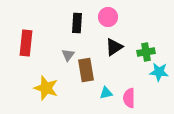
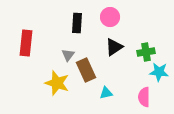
pink circle: moved 2 px right
brown rectangle: rotated 15 degrees counterclockwise
yellow star: moved 11 px right, 5 px up
pink semicircle: moved 15 px right, 1 px up
